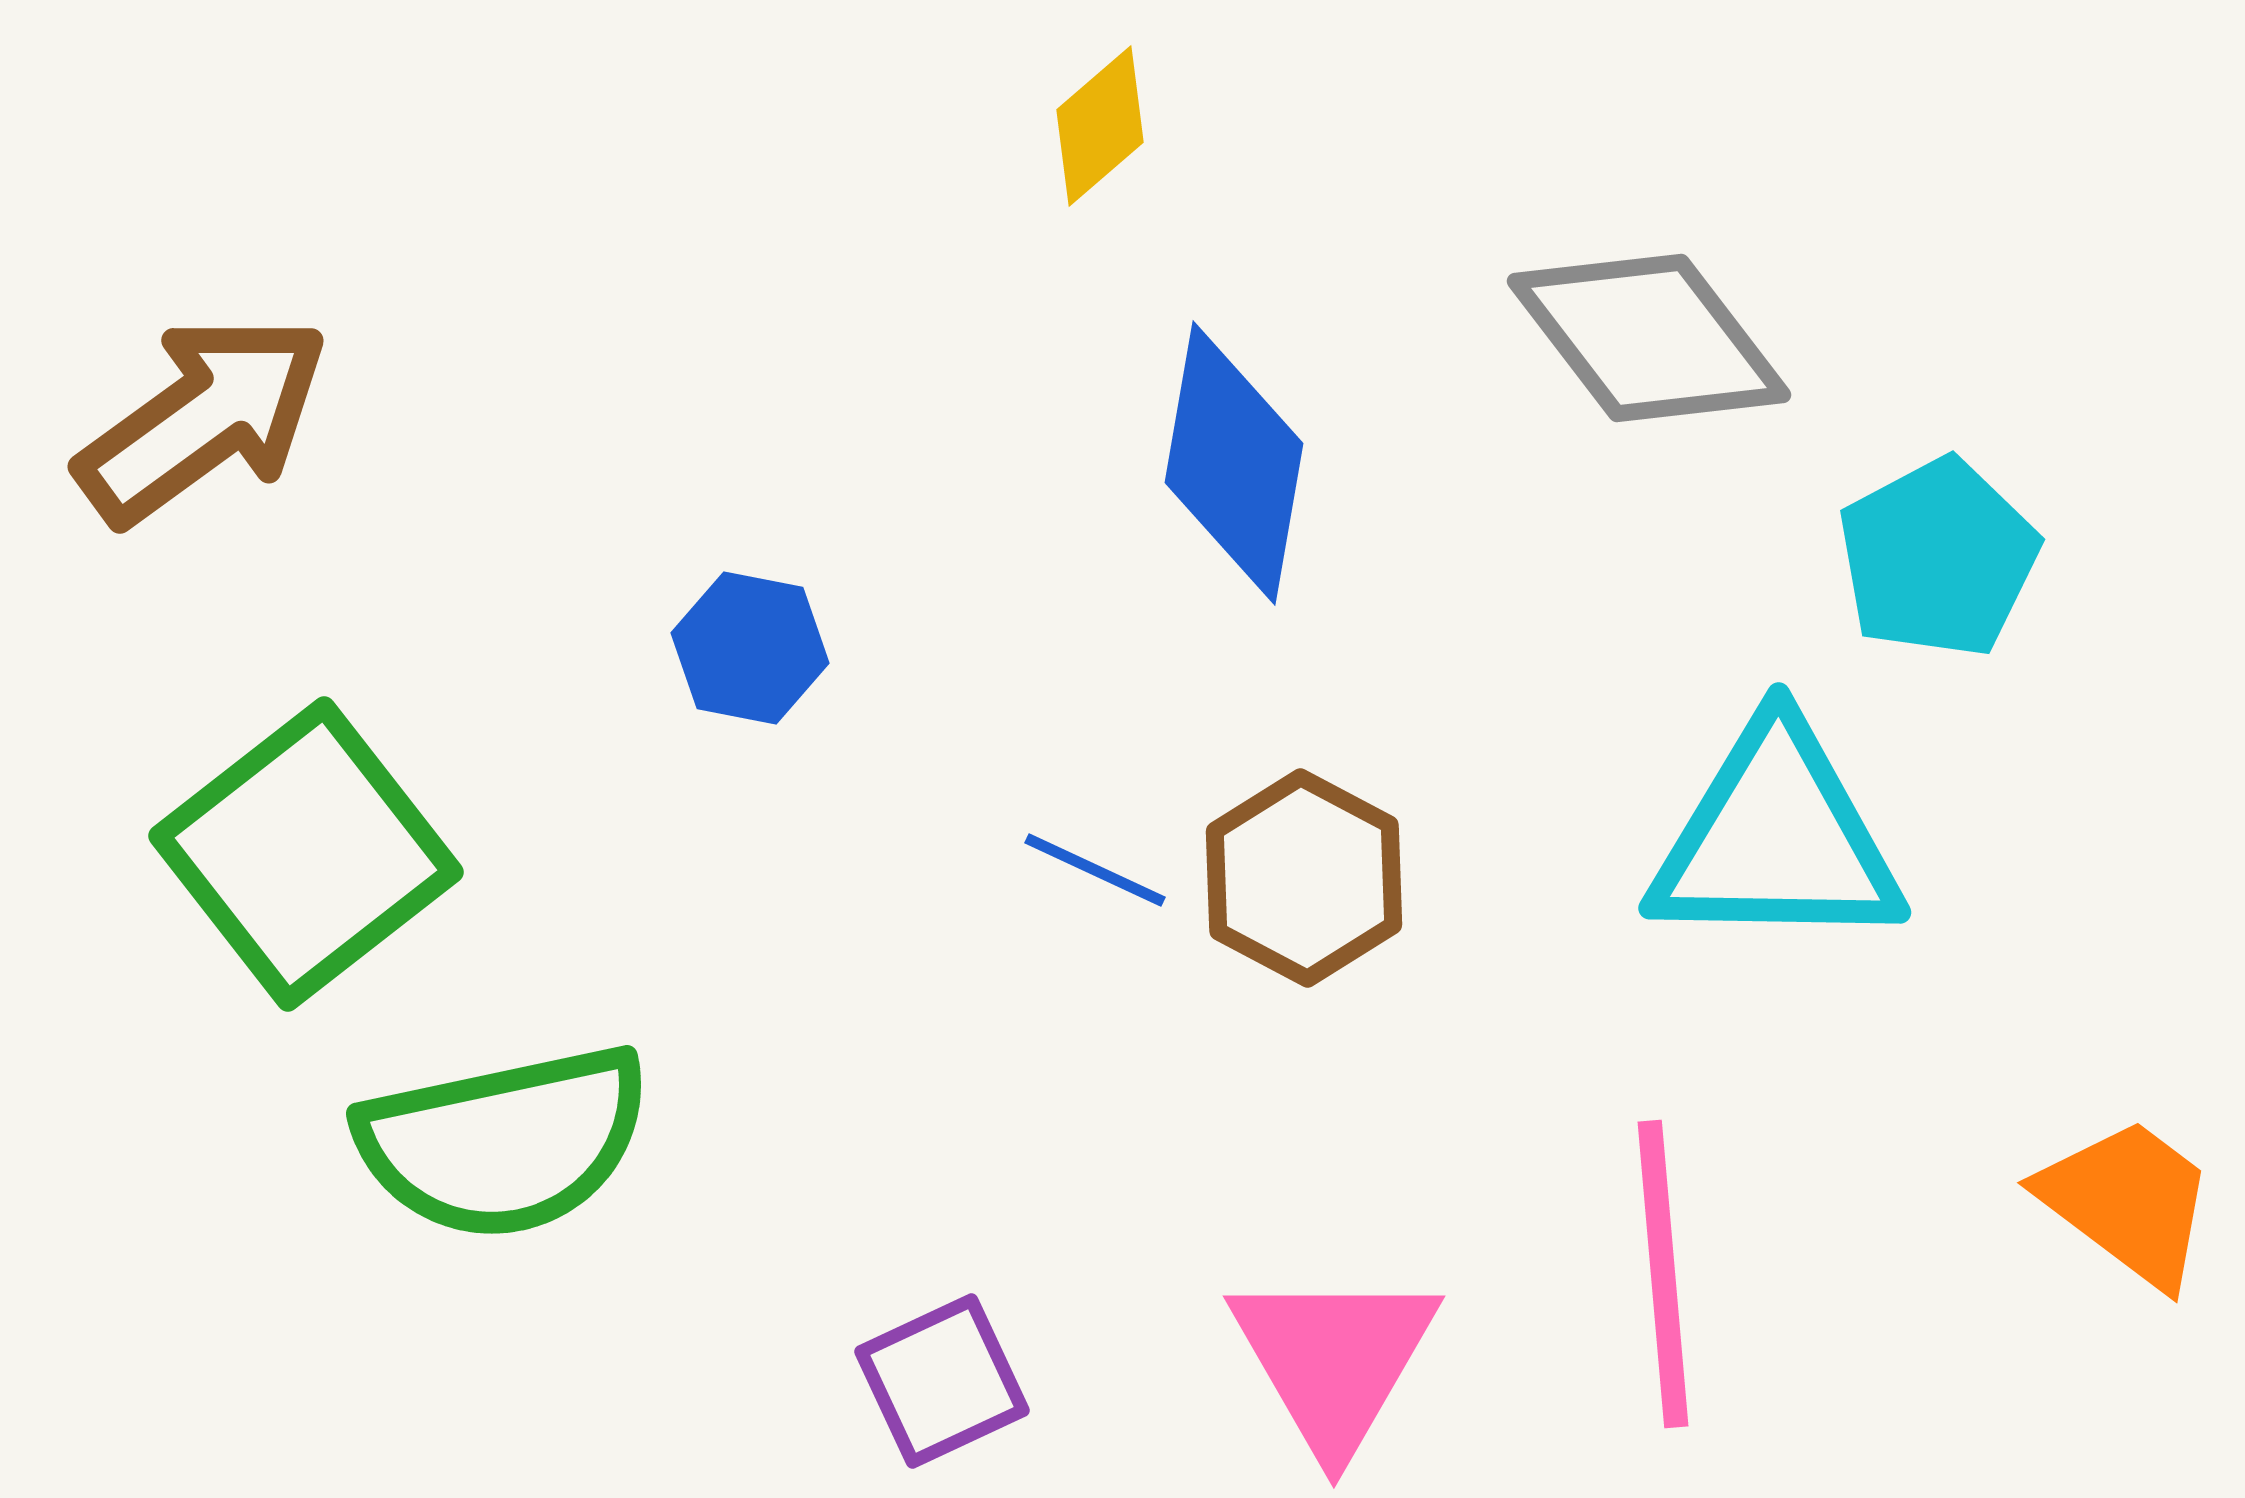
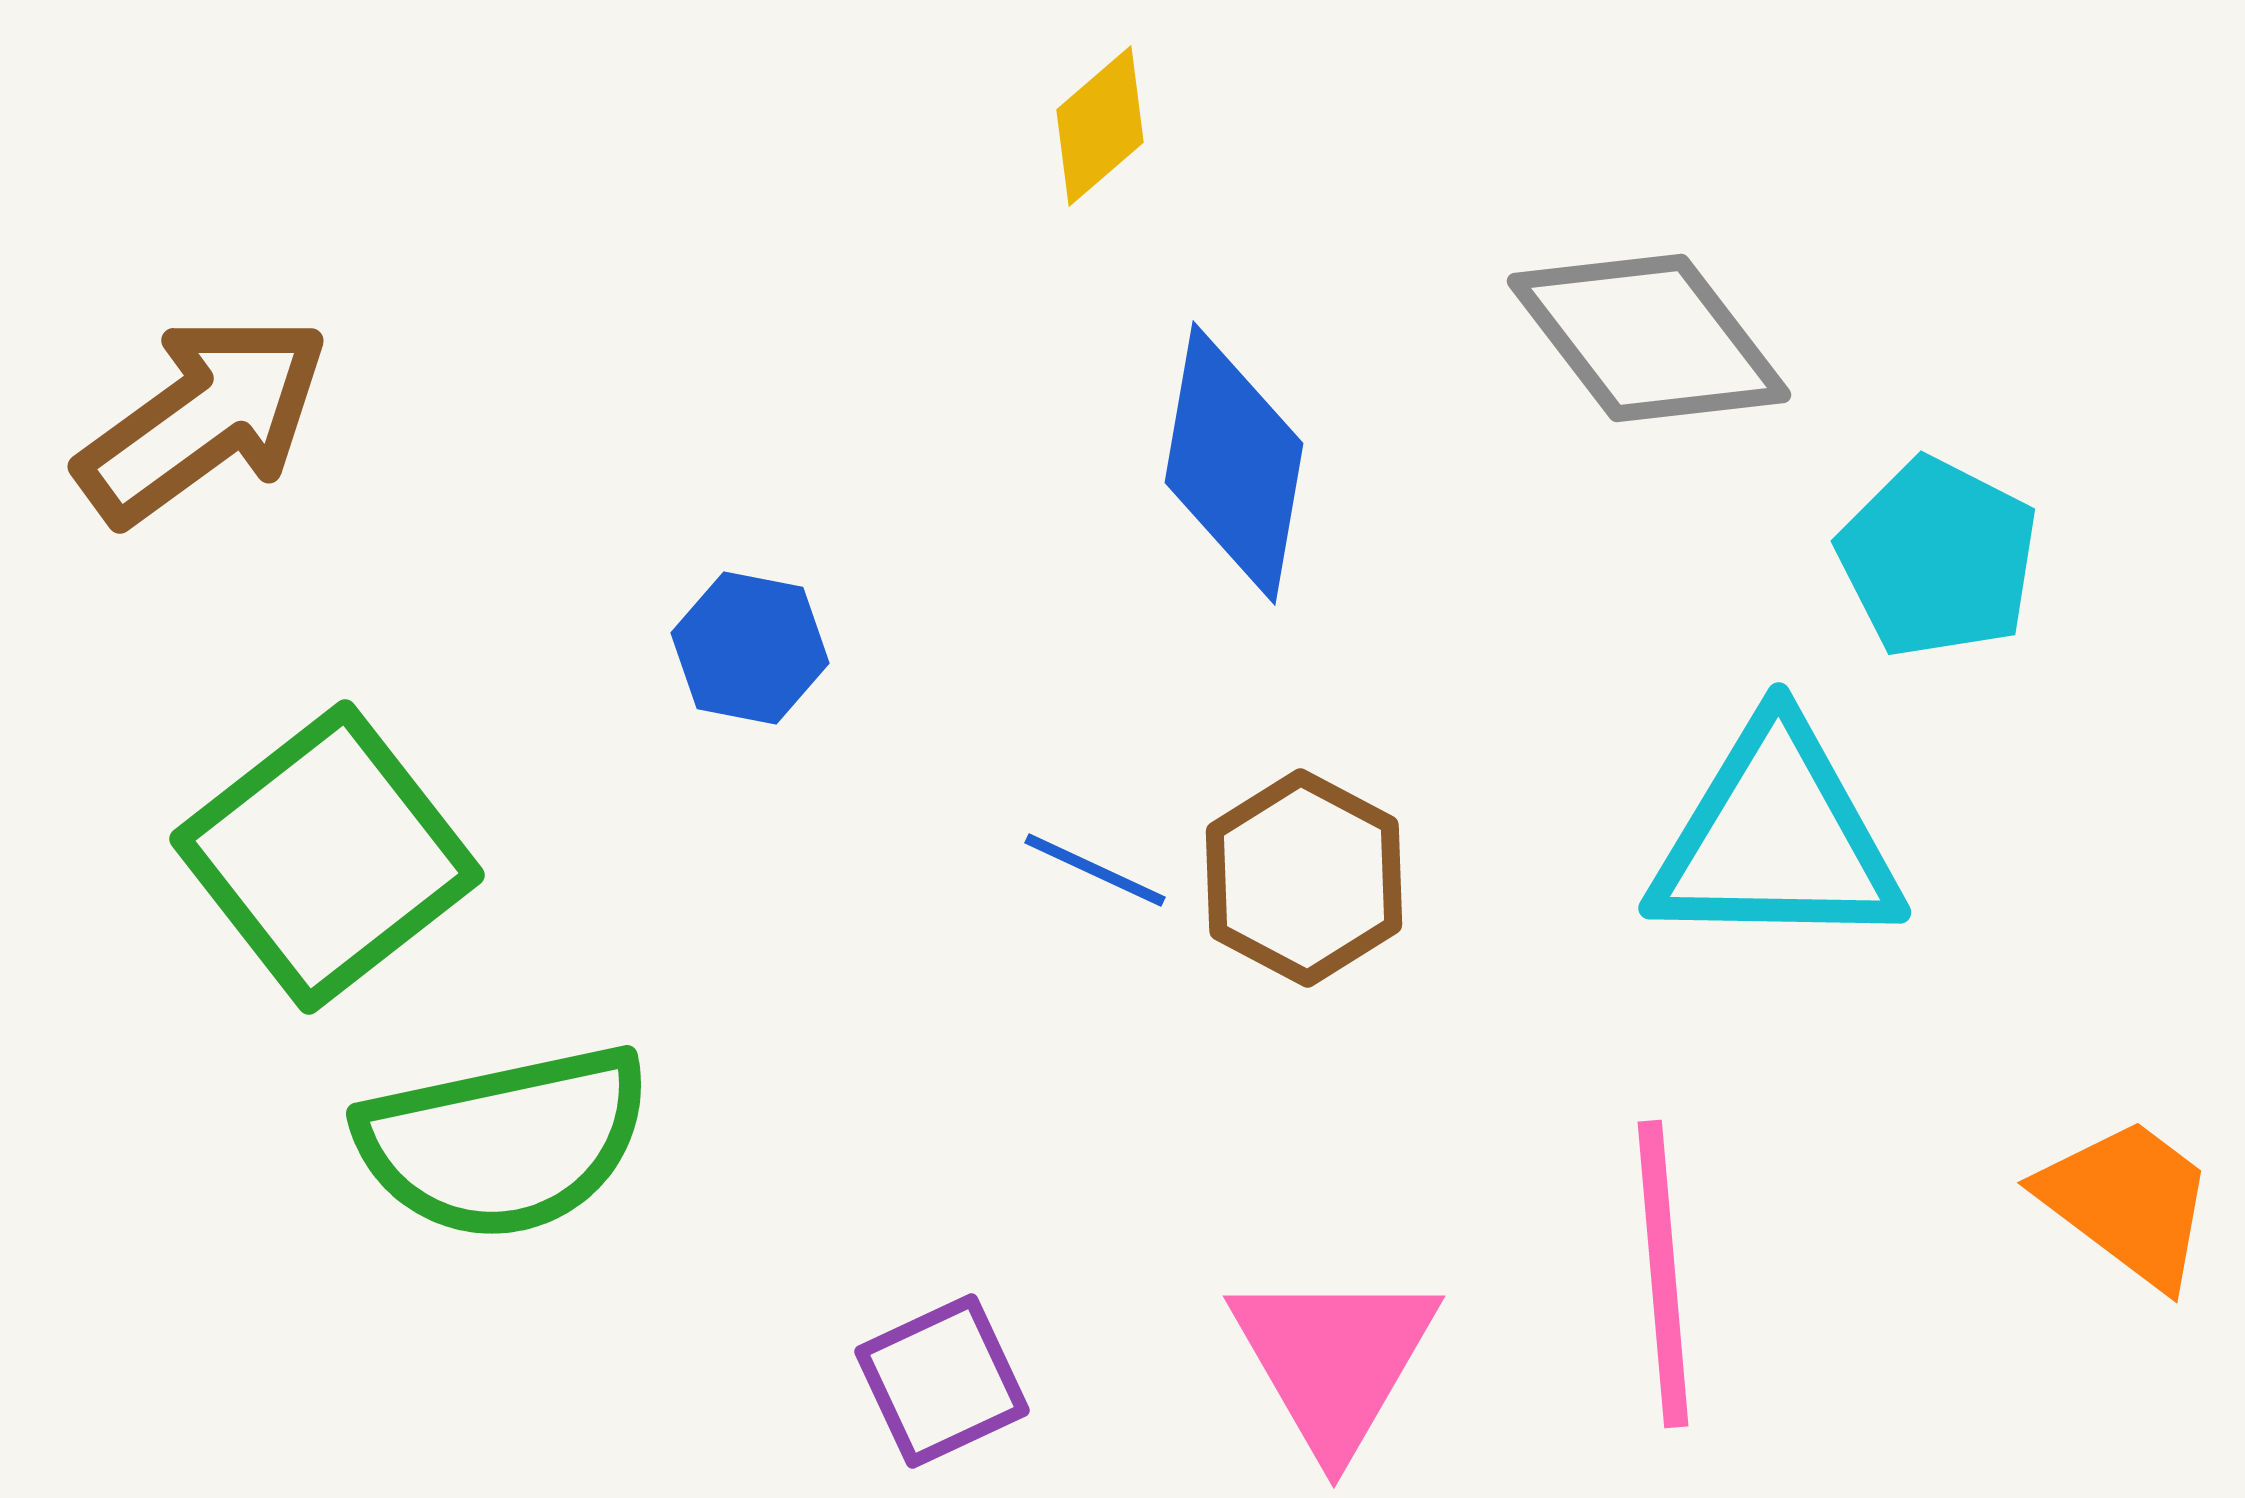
cyan pentagon: rotated 17 degrees counterclockwise
green square: moved 21 px right, 3 px down
